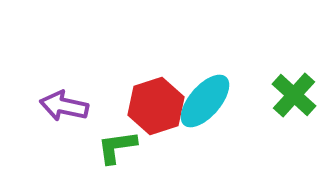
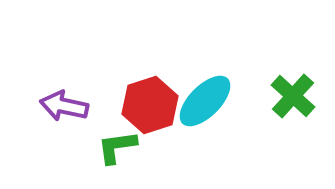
green cross: moved 1 px left, 1 px down
cyan ellipse: rotated 4 degrees clockwise
red hexagon: moved 6 px left, 1 px up
